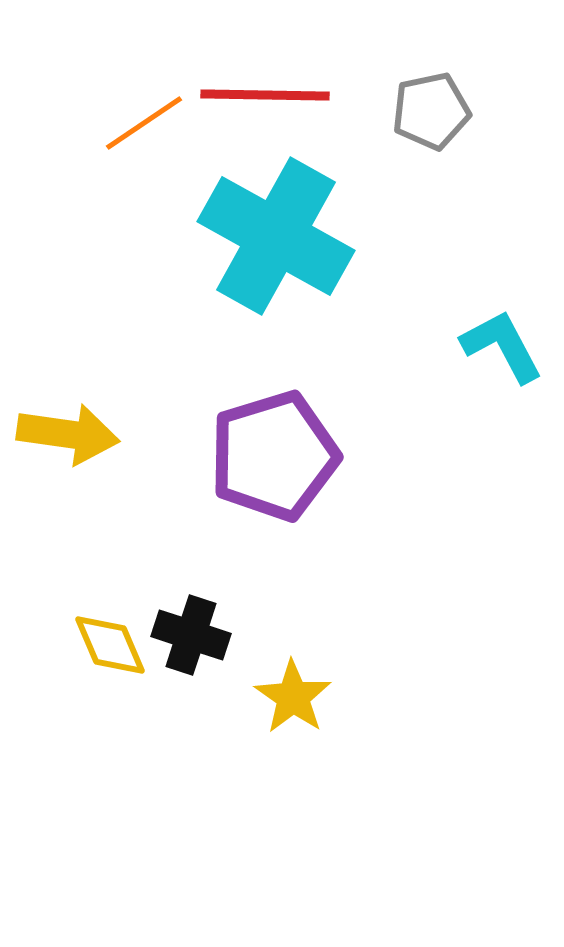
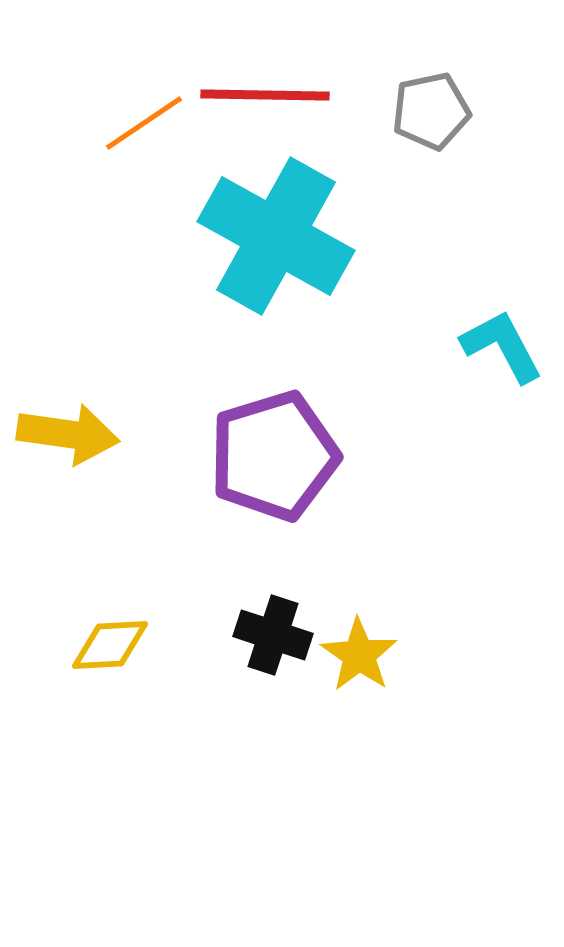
black cross: moved 82 px right
yellow diamond: rotated 70 degrees counterclockwise
yellow star: moved 66 px right, 42 px up
